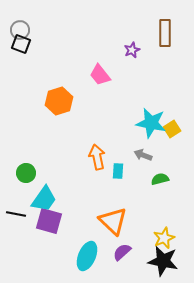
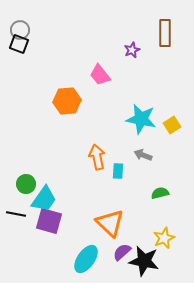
black square: moved 2 px left
orange hexagon: moved 8 px right; rotated 12 degrees clockwise
cyan star: moved 10 px left, 4 px up
yellow square: moved 4 px up
green circle: moved 11 px down
green semicircle: moved 14 px down
orange triangle: moved 3 px left, 2 px down
cyan ellipse: moved 1 px left, 3 px down; rotated 12 degrees clockwise
black star: moved 19 px left
